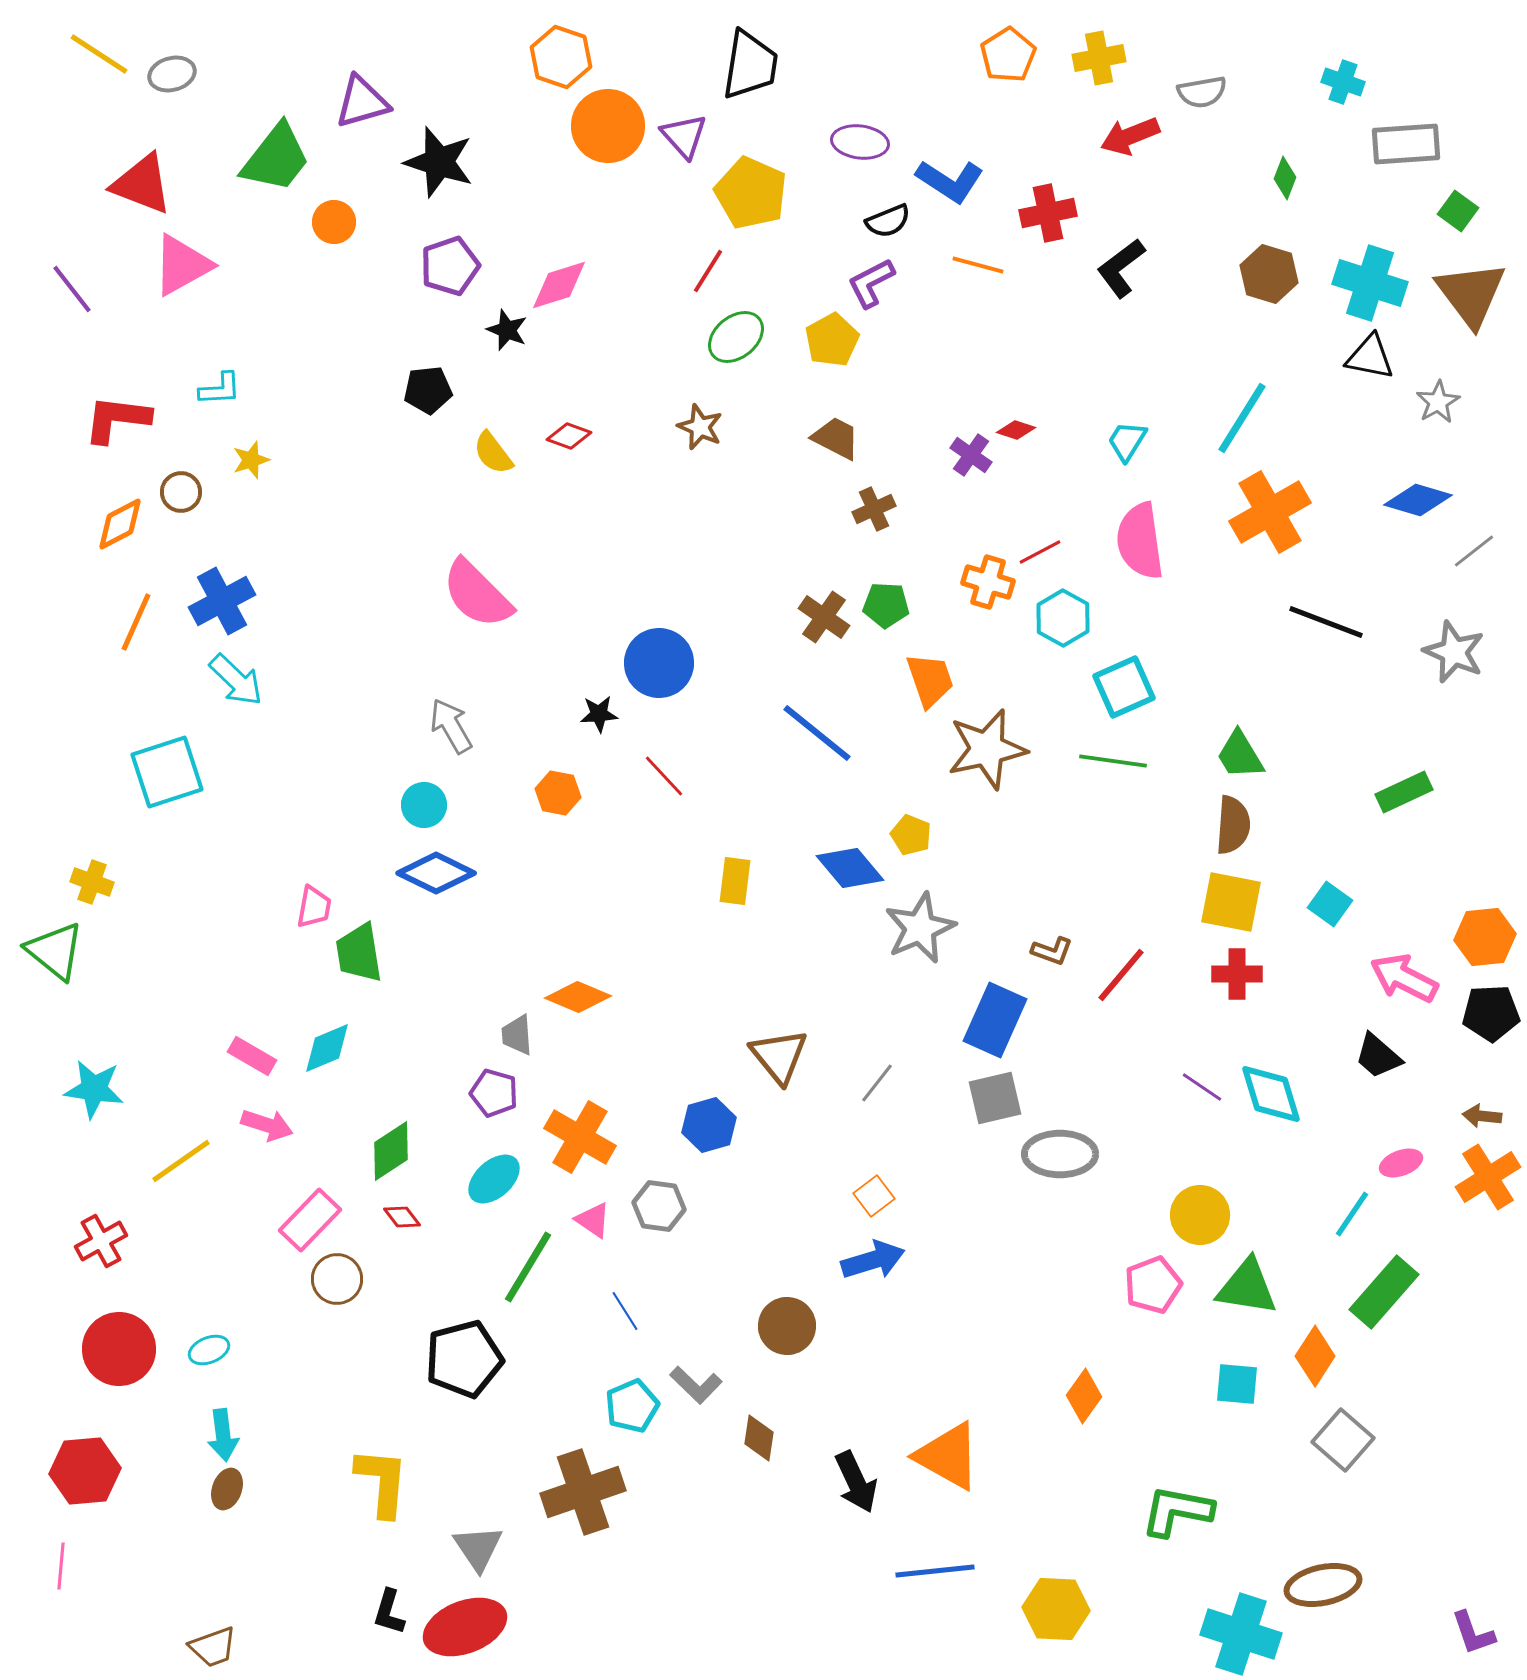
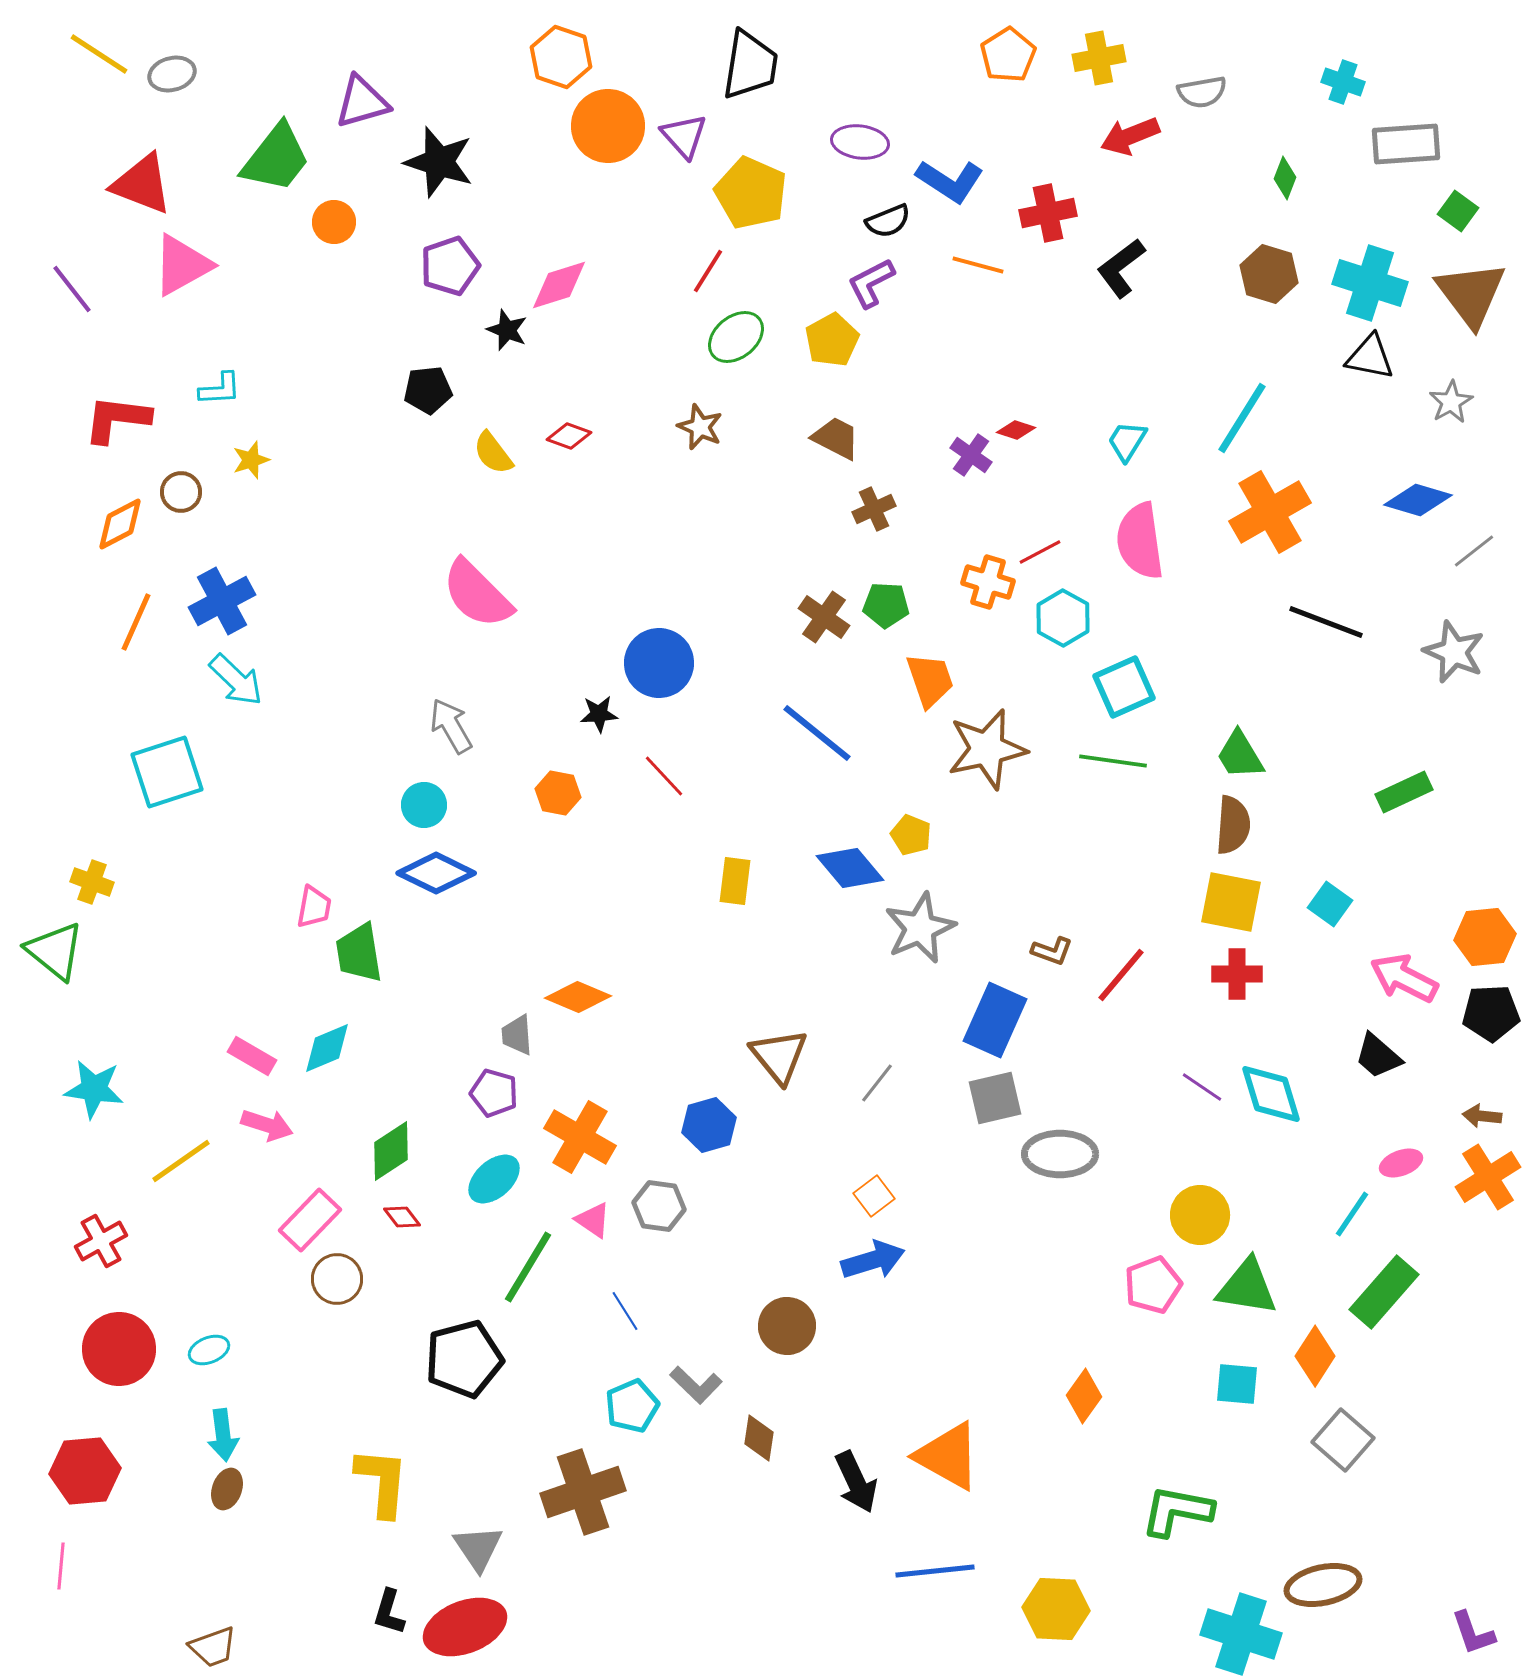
gray star at (1438, 402): moved 13 px right
